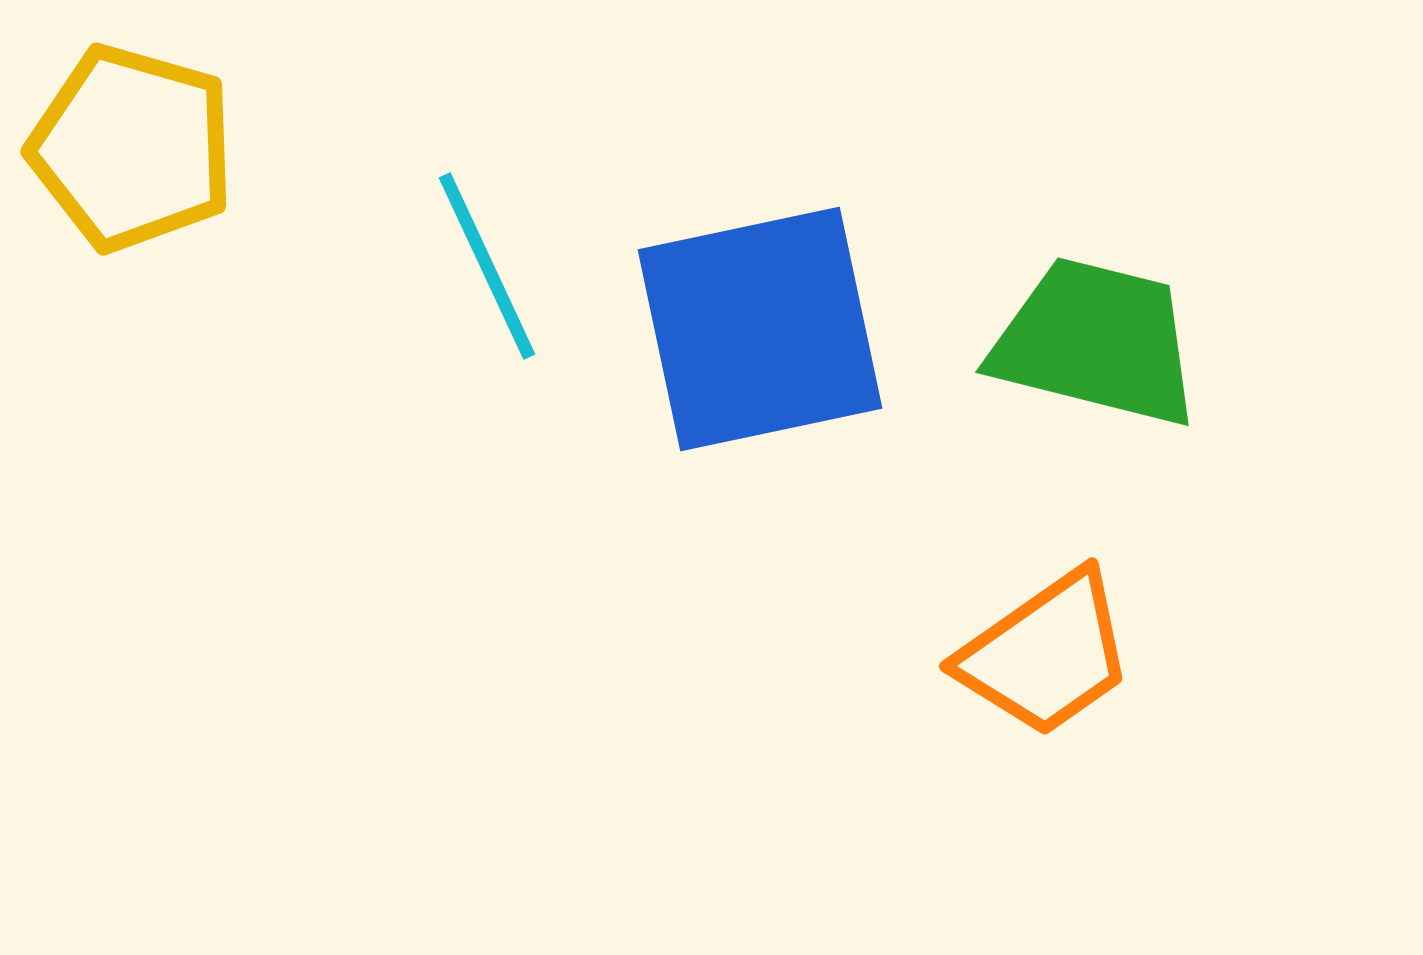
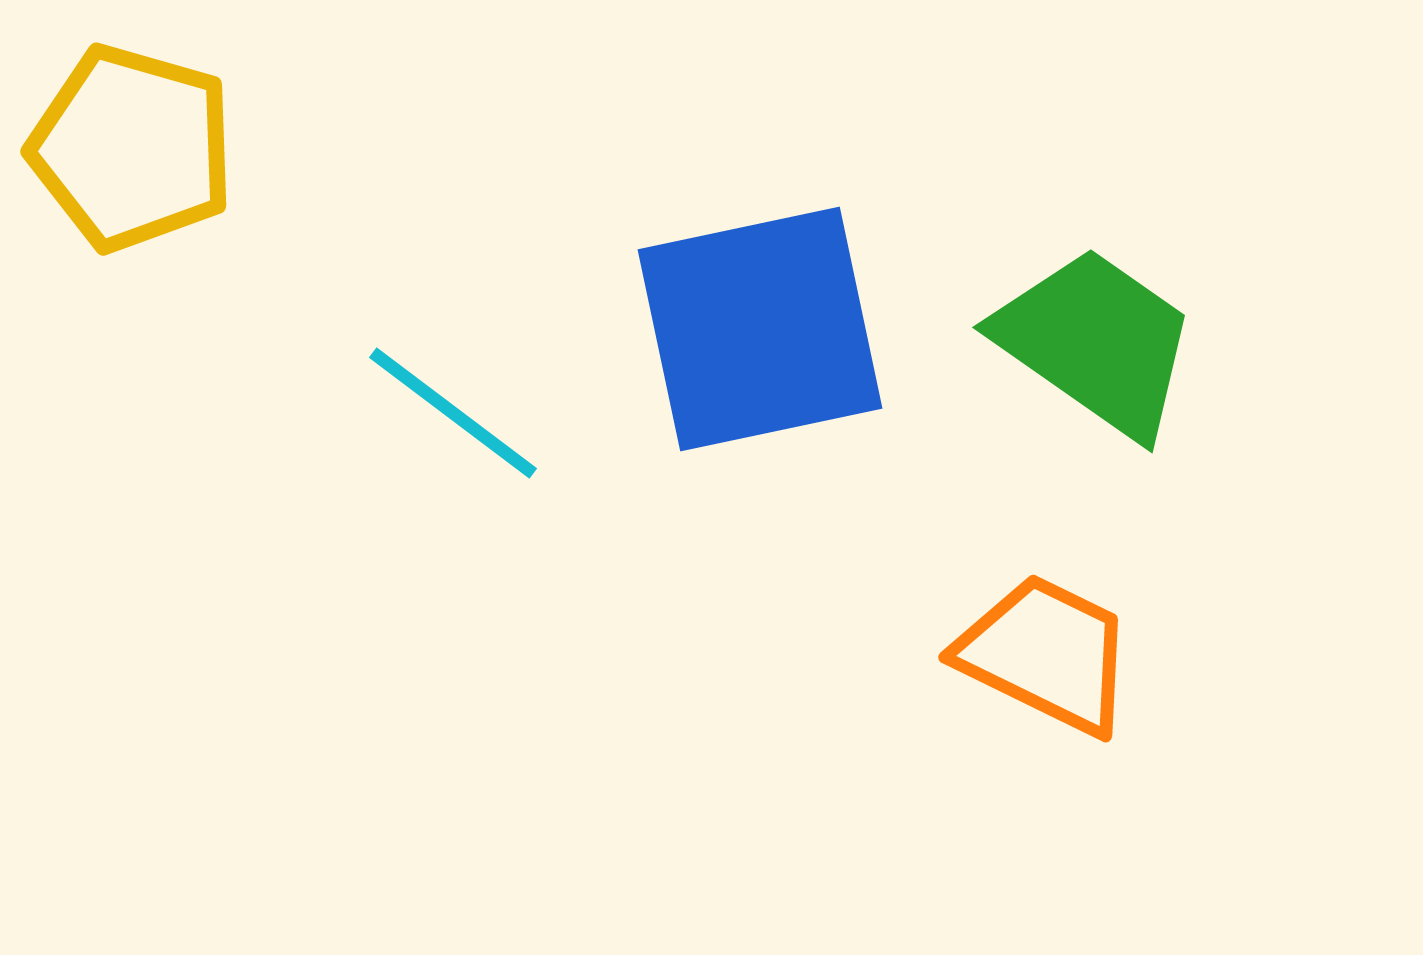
cyan line: moved 34 px left, 147 px down; rotated 28 degrees counterclockwise
green trapezoid: rotated 21 degrees clockwise
orange trapezoid: rotated 119 degrees counterclockwise
